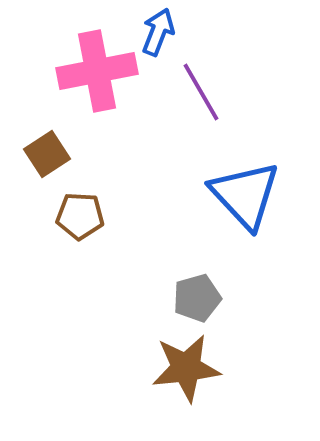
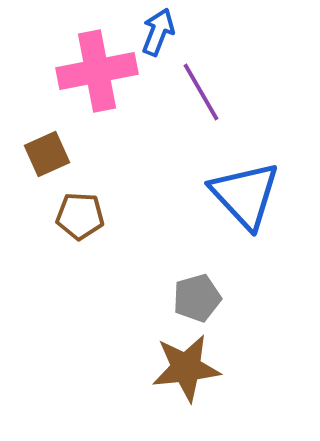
brown square: rotated 9 degrees clockwise
